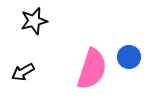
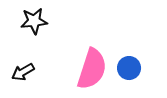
black star: rotated 8 degrees clockwise
blue circle: moved 11 px down
